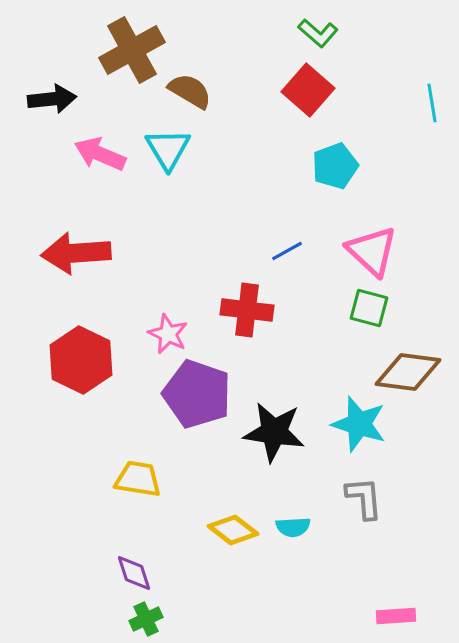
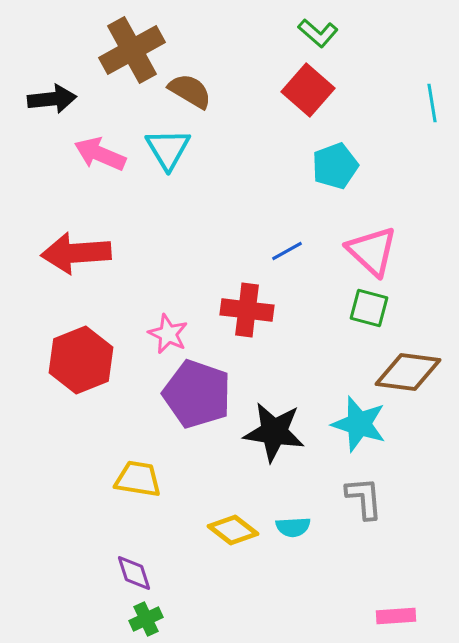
red hexagon: rotated 12 degrees clockwise
